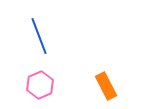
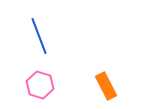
pink hexagon: rotated 20 degrees counterclockwise
